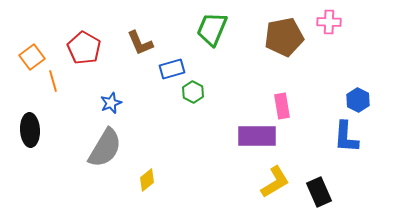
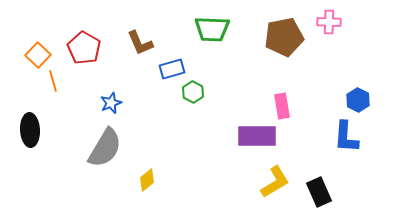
green trapezoid: rotated 111 degrees counterclockwise
orange square: moved 6 px right, 2 px up; rotated 10 degrees counterclockwise
